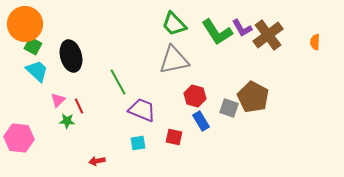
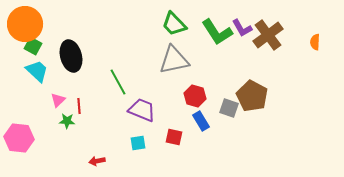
brown pentagon: moved 1 px left, 1 px up
red line: rotated 21 degrees clockwise
